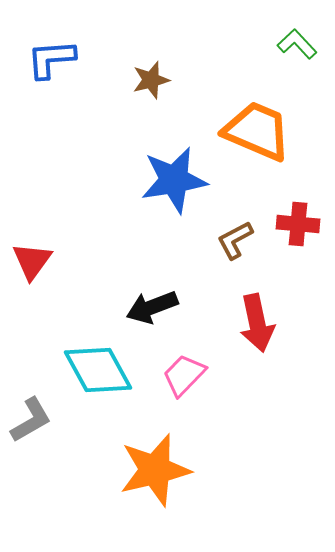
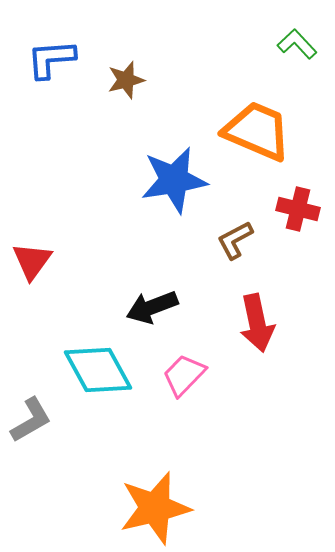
brown star: moved 25 px left
red cross: moved 15 px up; rotated 9 degrees clockwise
orange star: moved 38 px down
